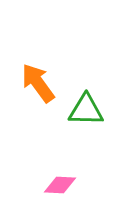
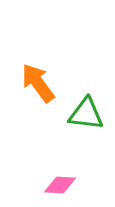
green triangle: moved 4 px down; rotated 6 degrees clockwise
